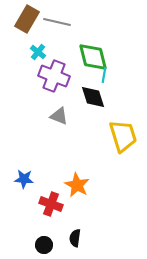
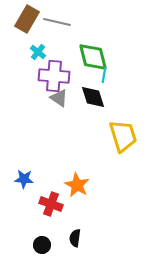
purple cross: rotated 16 degrees counterclockwise
gray triangle: moved 18 px up; rotated 12 degrees clockwise
black circle: moved 2 px left
